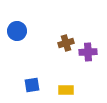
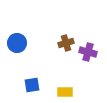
blue circle: moved 12 px down
purple cross: rotated 18 degrees clockwise
yellow rectangle: moved 1 px left, 2 px down
